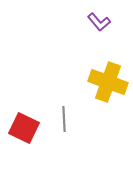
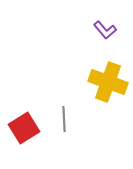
purple L-shape: moved 6 px right, 8 px down
red square: rotated 32 degrees clockwise
